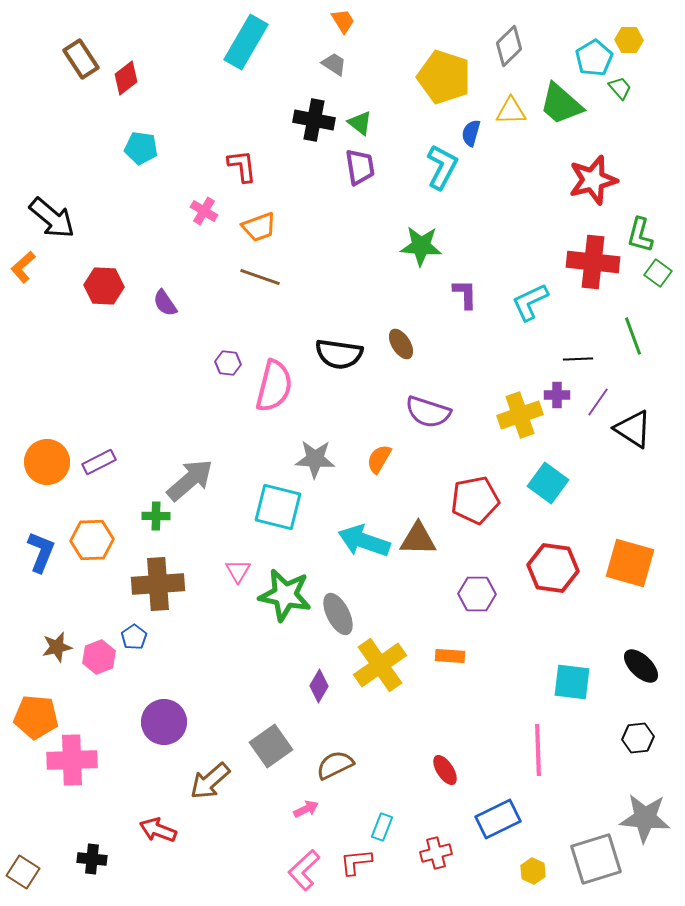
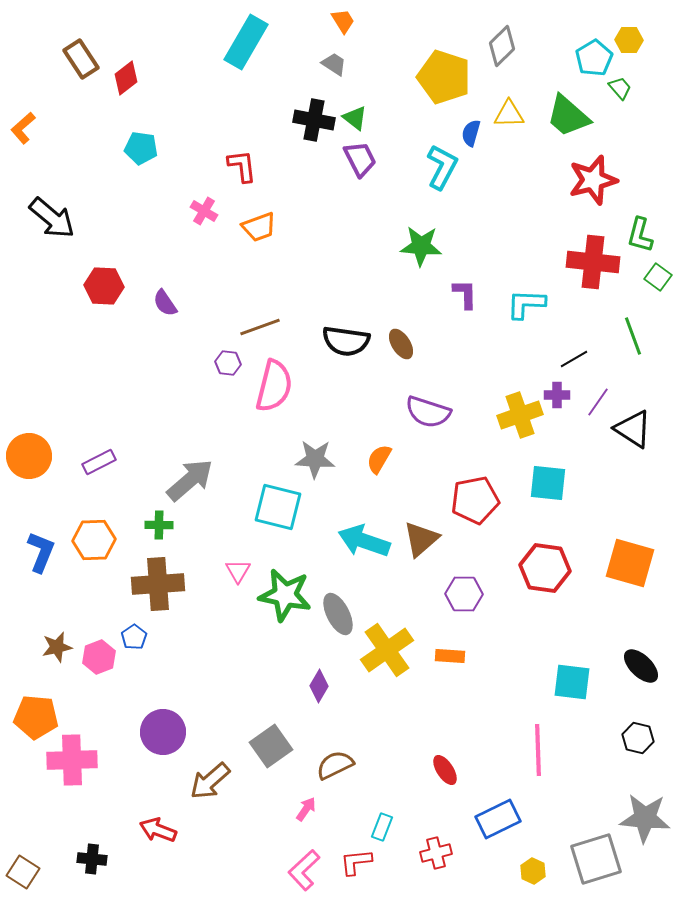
gray diamond at (509, 46): moved 7 px left
green trapezoid at (561, 104): moved 7 px right, 12 px down
yellow triangle at (511, 111): moved 2 px left, 3 px down
green triangle at (360, 123): moved 5 px left, 5 px up
purple trapezoid at (360, 167): moved 8 px up; rotated 18 degrees counterclockwise
orange L-shape at (23, 267): moved 139 px up
green square at (658, 273): moved 4 px down
brown line at (260, 277): moved 50 px down; rotated 39 degrees counterclockwise
cyan L-shape at (530, 302): moved 4 px left, 2 px down; rotated 27 degrees clockwise
black semicircle at (339, 354): moved 7 px right, 13 px up
black line at (578, 359): moved 4 px left; rotated 28 degrees counterclockwise
orange circle at (47, 462): moved 18 px left, 6 px up
cyan square at (548, 483): rotated 30 degrees counterclockwise
green cross at (156, 516): moved 3 px right, 9 px down
brown triangle at (418, 539): moved 3 px right; rotated 42 degrees counterclockwise
orange hexagon at (92, 540): moved 2 px right
red hexagon at (553, 568): moved 8 px left
purple hexagon at (477, 594): moved 13 px left
yellow cross at (380, 665): moved 7 px right, 15 px up
purple circle at (164, 722): moved 1 px left, 10 px down
black hexagon at (638, 738): rotated 20 degrees clockwise
pink arrow at (306, 809): rotated 30 degrees counterclockwise
